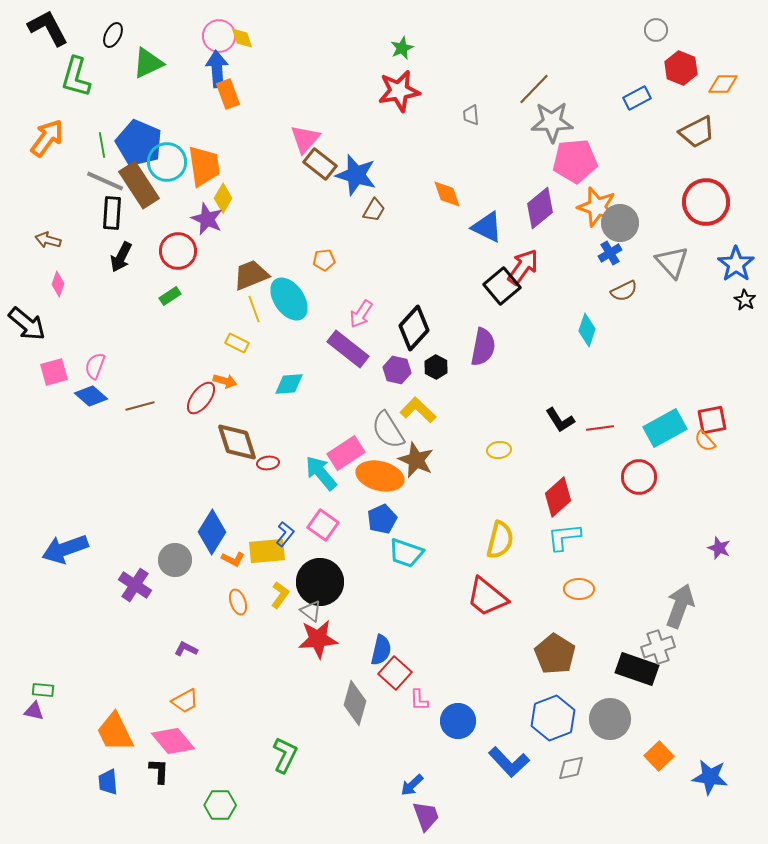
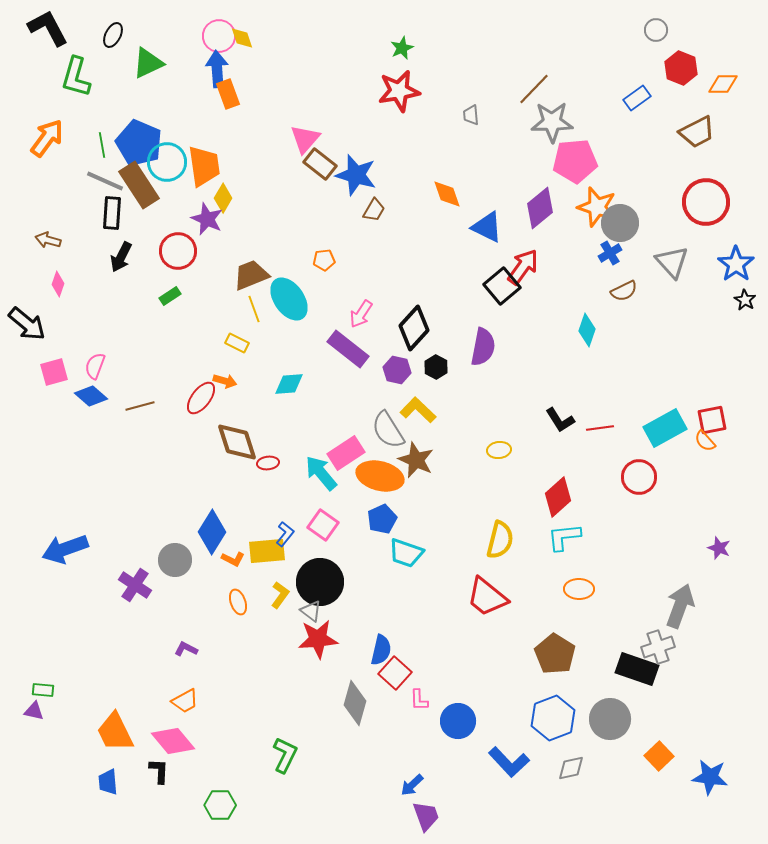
blue rectangle at (637, 98): rotated 8 degrees counterclockwise
